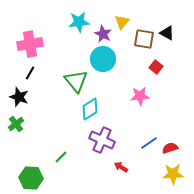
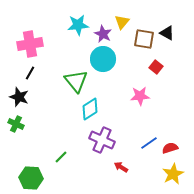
cyan star: moved 1 px left, 3 px down
green cross: rotated 28 degrees counterclockwise
yellow star: rotated 25 degrees counterclockwise
